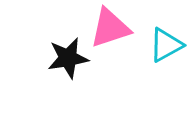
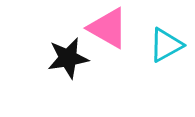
pink triangle: moved 2 px left; rotated 48 degrees clockwise
